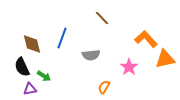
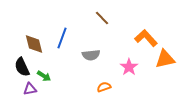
orange L-shape: moved 1 px up
brown diamond: moved 2 px right
orange semicircle: rotated 40 degrees clockwise
